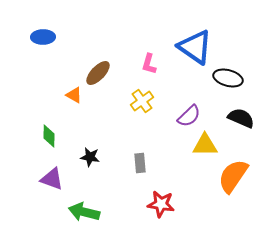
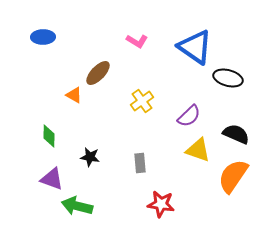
pink L-shape: moved 12 px left, 23 px up; rotated 75 degrees counterclockwise
black semicircle: moved 5 px left, 16 px down
yellow triangle: moved 7 px left, 5 px down; rotated 20 degrees clockwise
green arrow: moved 7 px left, 6 px up
